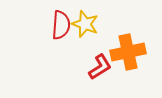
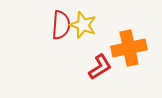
yellow star: moved 2 px left, 1 px down
orange cross: moved 1 px right, 4 px up
